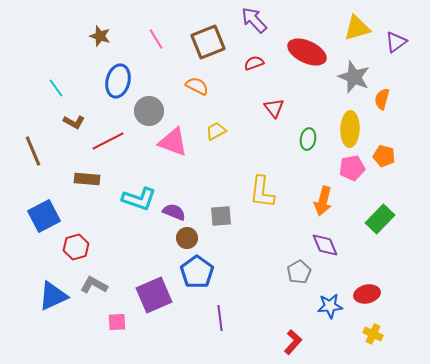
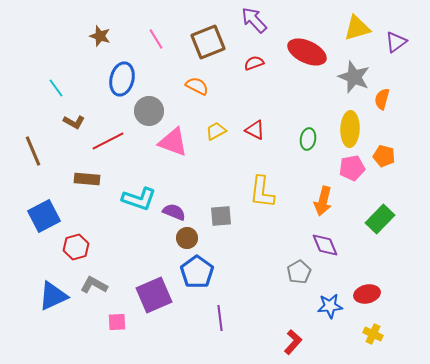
blue ellipse at (118, 81): moved 4 px right, 2 px up
red triangle at (274, 108): moved 19 px left, 22 px down; rotated 25 degrees counterclockwise
